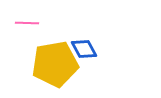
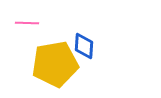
blue diamond: moved 3 px up; rotated 32 degrees clockwise
